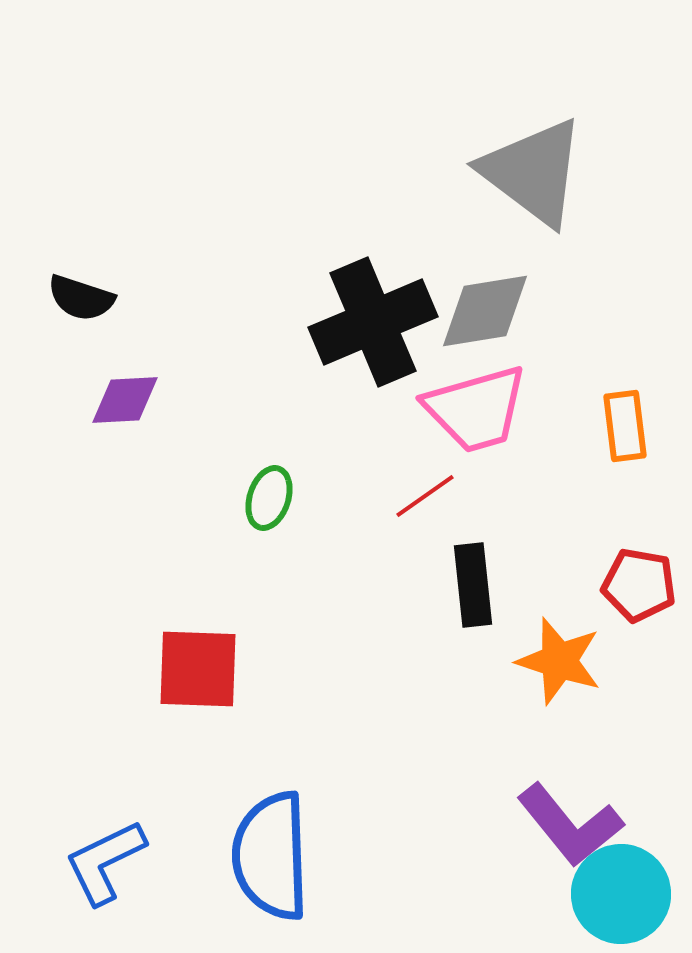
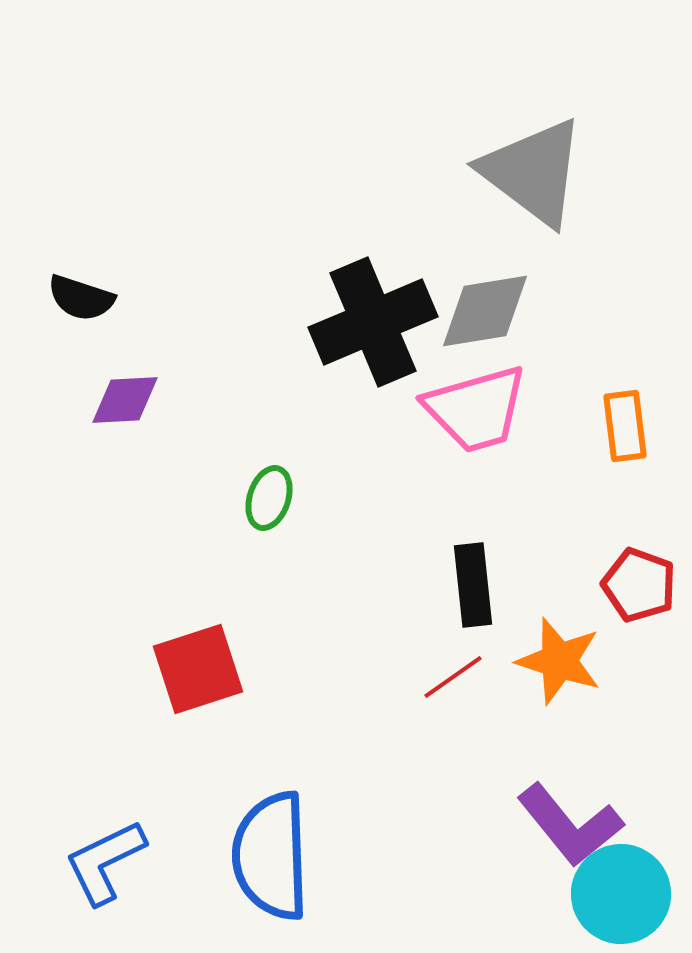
red line: moved 28 px right, 181 px down
red pentagon: rotated 10 degrees clockwise
red square: rotated 20 degrees counterclockwise
